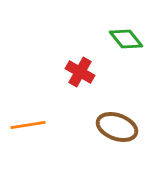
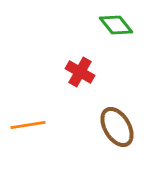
green diamond: moved 10 px left, 14 px up
brown ellipse: rotated 39 degrees clockwise
